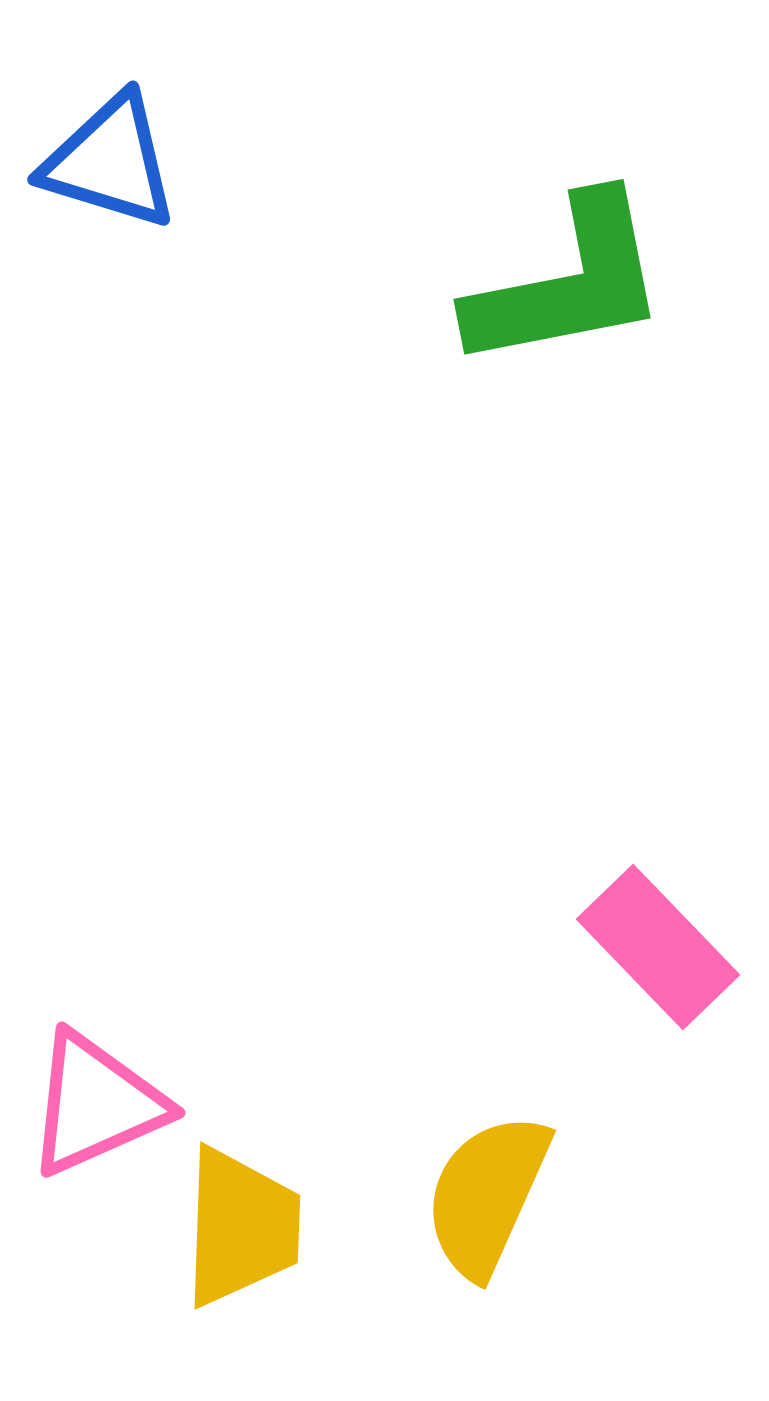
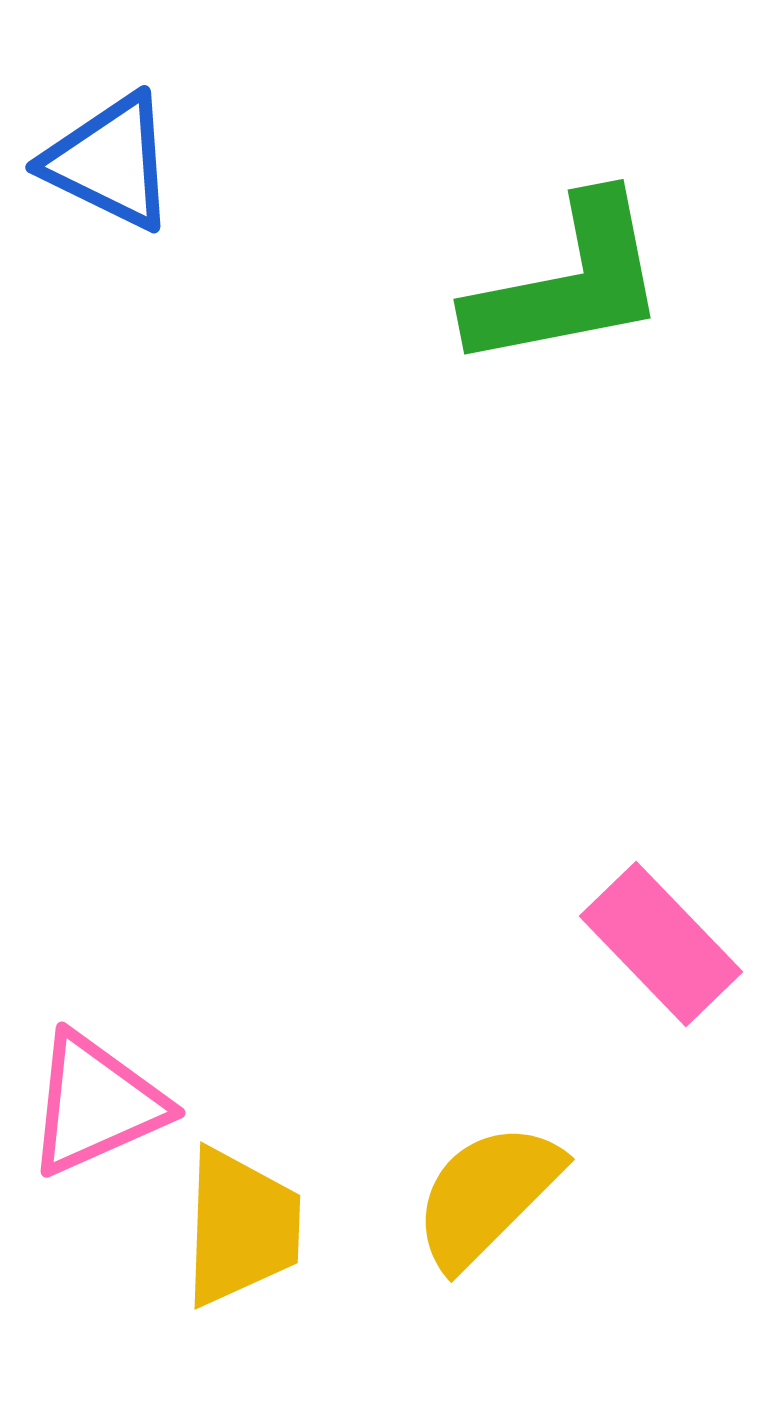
blue triangle: rotated 9 degrees clockwise
pink rectangle: moved 3 px right, 3 px up
yellow semicircle: rotated 21 degrees clockwise
